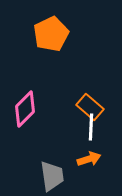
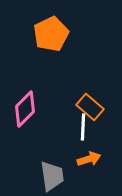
white line: moved 8 px left
